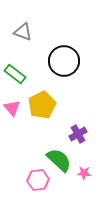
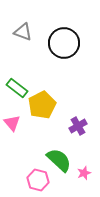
black circle: moved 18 px up
green rectangle: moved 2 px right, 14 px down
pink triangle: moved 15 px down
purple cross: moved 8 px up
pink star: rotated 24 degrees counterclockwise
pink hexagon: rotated 20 degrees clockwise
